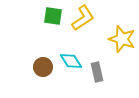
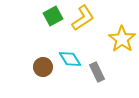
green square: rotated 36 degrees counterclockwise
yellow star: rotated 16 degrees clockwise
cyan diamond: moved 1 px left, 2 px up
gray rectangle: rotated 12 degrees counterclockwise
